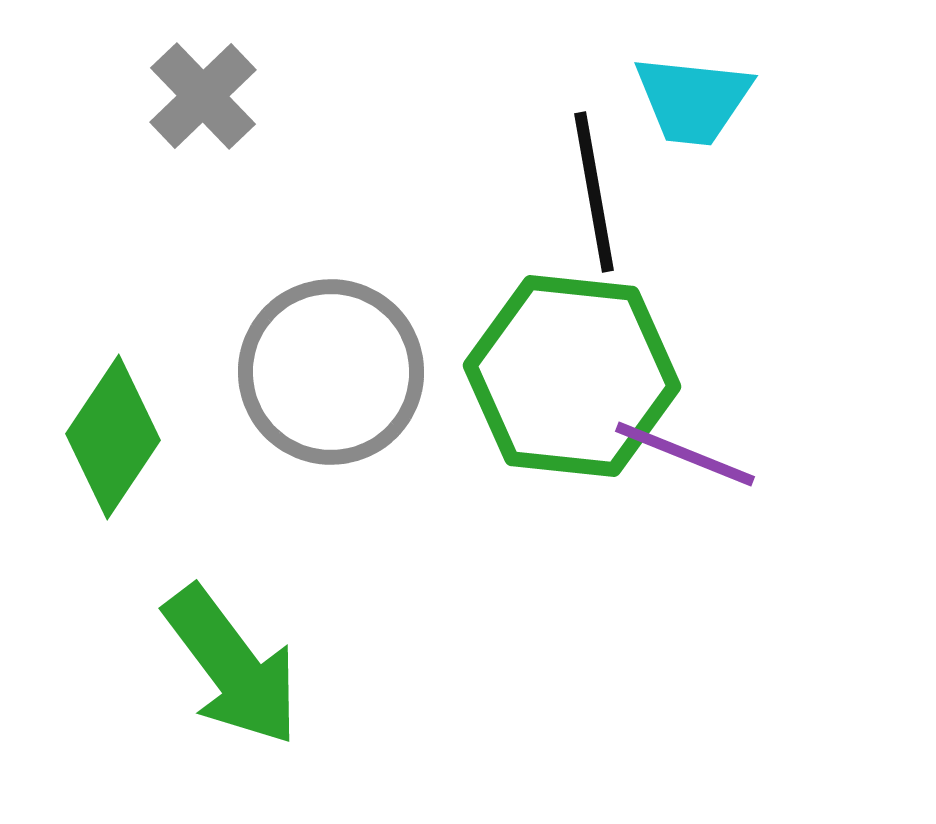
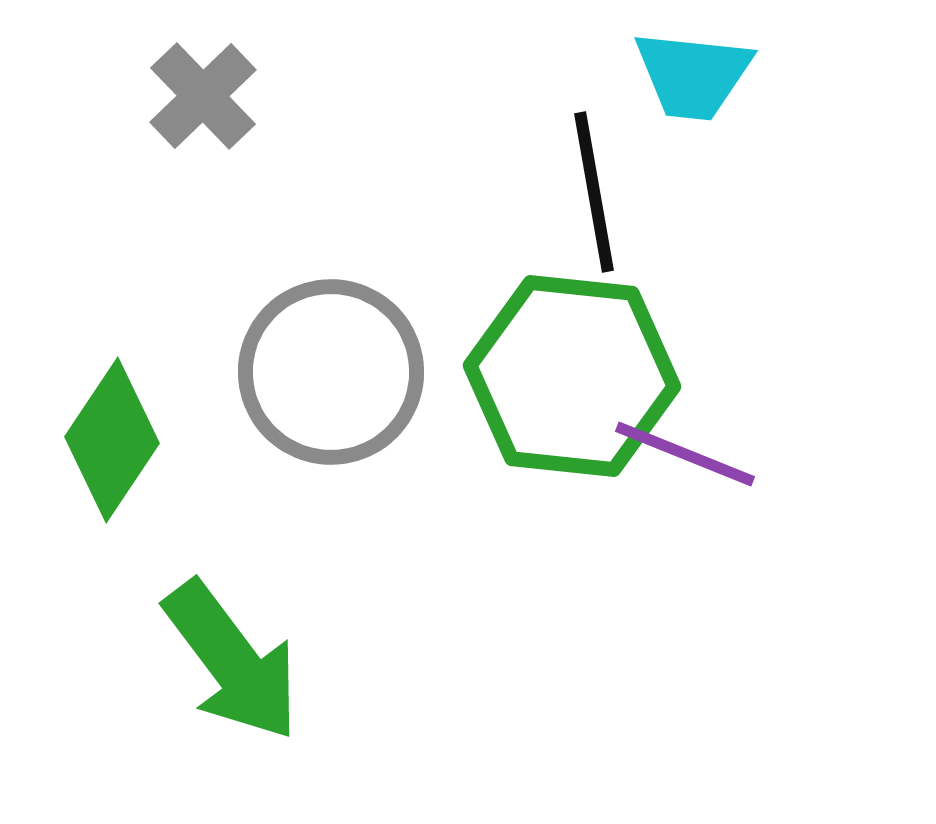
cyan trapezoid: moved 25 px up
green diamond: moved 1 px left, 3 px down
green arrow: moved 5 px up
